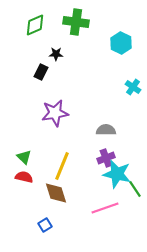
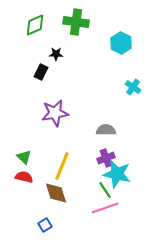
green line: moved 30 px left, 1 px down
